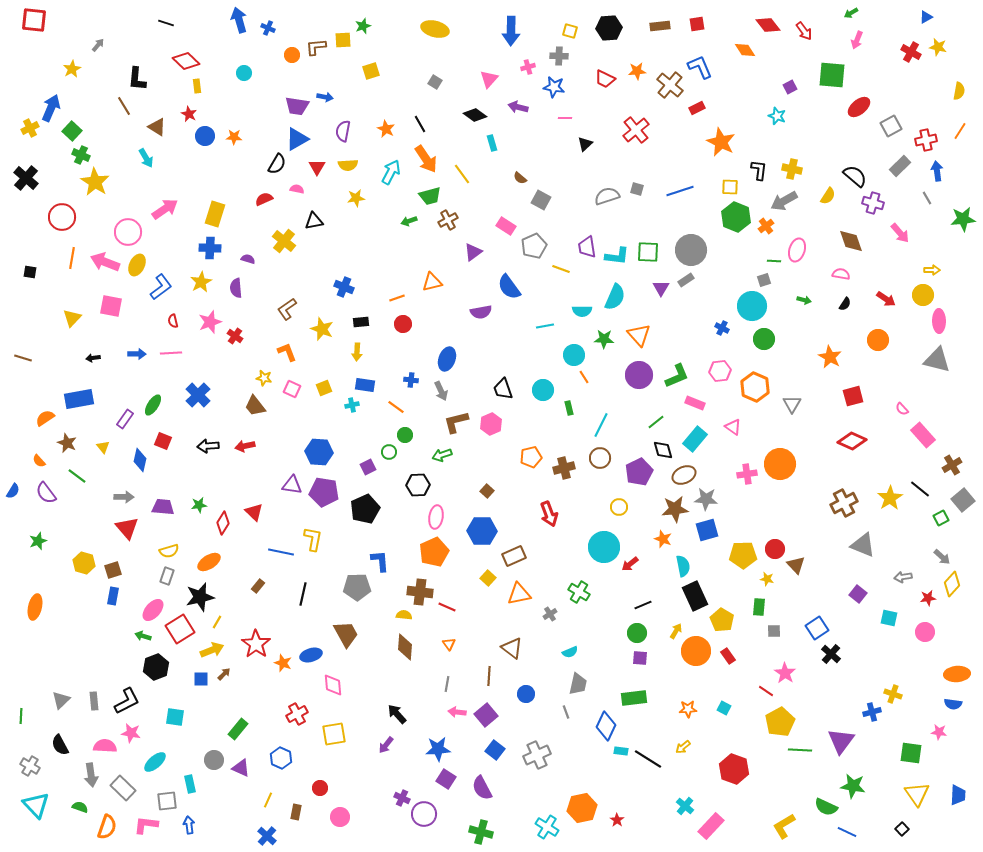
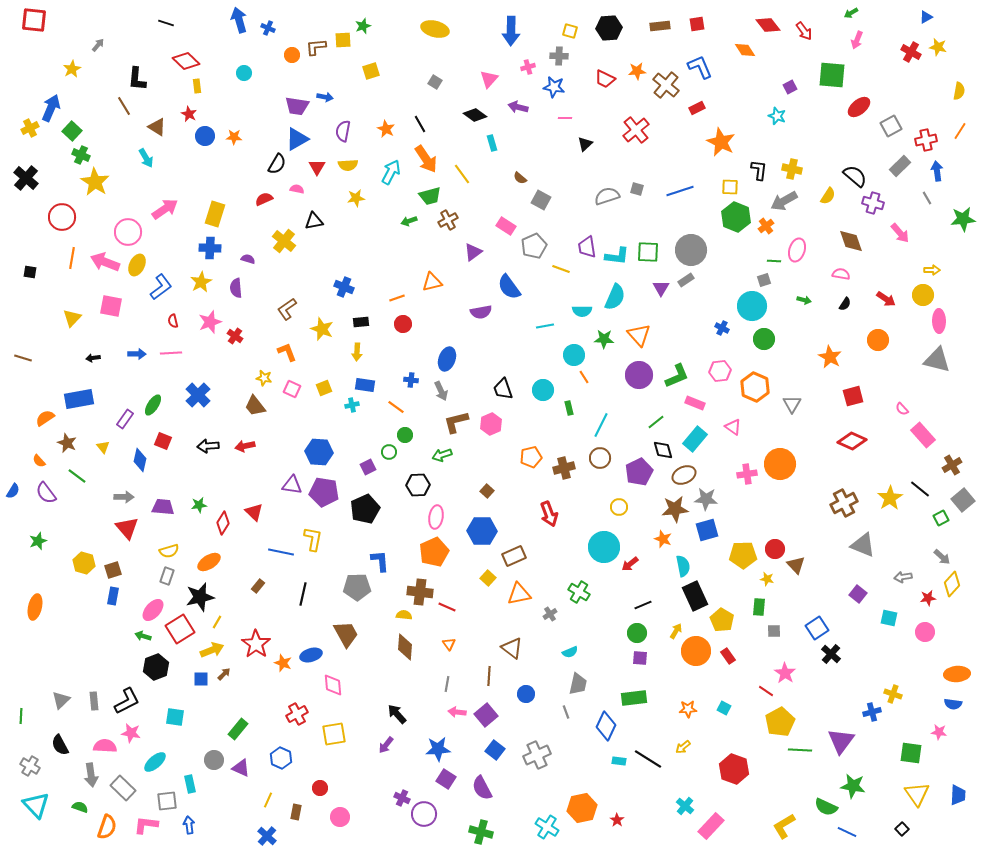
brown cross at (670, 85): moved 4 px left
cyan rectangle at (621, 751): moved 2 px left, 10 px down
